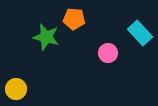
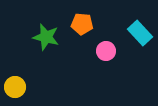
orange pentagon: moved 8 px right, 5 px down
pink circle: moved 2 px left, 2 px up
yellow circle: moved 1 px left, 2 px up
